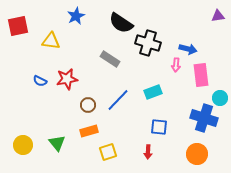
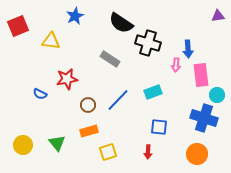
blue star: moved 1 px left
red square: rotated 10 degrees counterclockwise
blue arrow: rotated 72 degrees clockwise
blue semicircle: moved 13 px down
cyan circle: moved 3 px left, 3 px up
